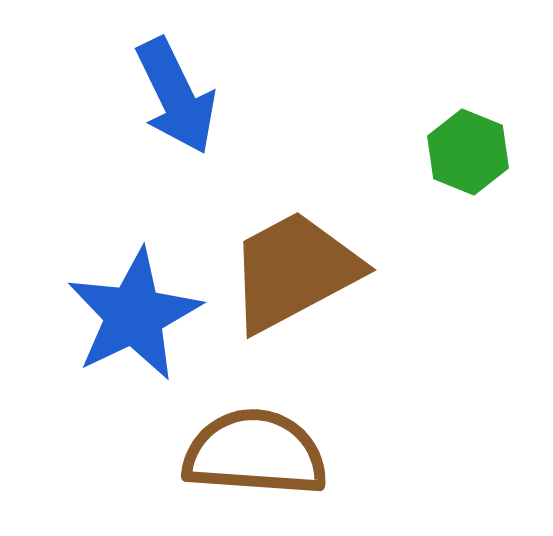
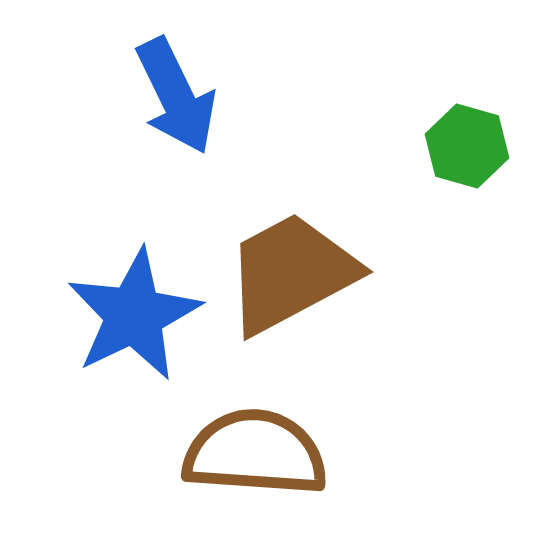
green hexagon: moved 1 px left, 6 px up; rotated 6 degrees counterclockwise
brown trapezoid: moved 3 px left, 2 px down
